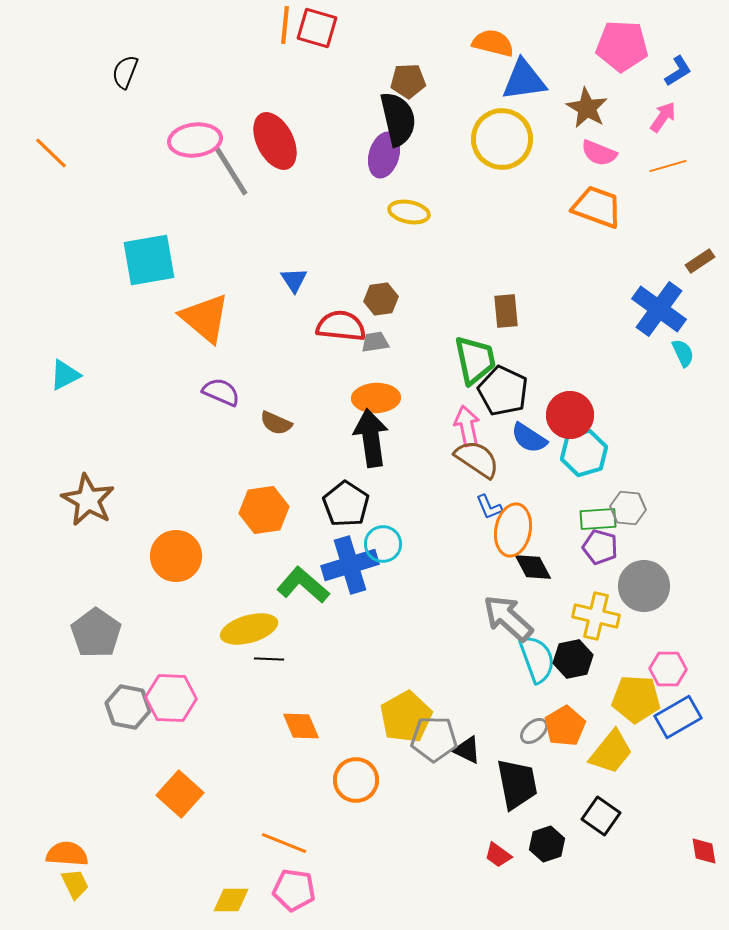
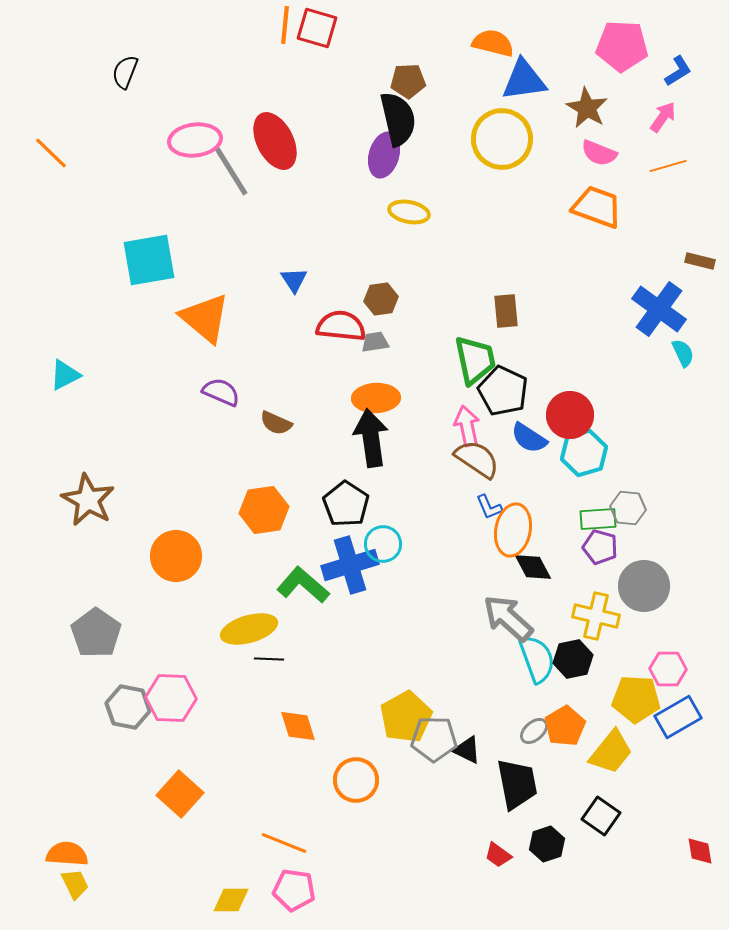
brown rectangle at (700, 261): rotated 48 degrees clockwise
orange diamond at (301, 726): moved 3 px left; rotated 6 degrees clockwise
red diamond at (704, 851): moved 4 px left
